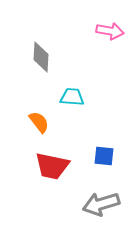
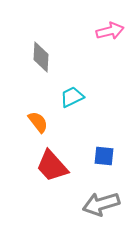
pink arrow: rotated 24 degrees counterclockwise
cyan trapezoid: rotated 30 degrees counterclockwise
orange semicircle: moved 1 px left
red trapezoid: rotated 36 degrees clockwise
